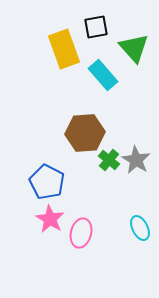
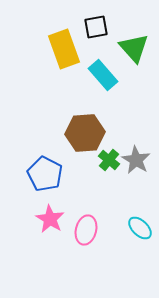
blue pentagon: moved 2 px left, 8 px up
cyan ellipse: rotated 20 degrees counterclockwise
pink ellipse: moved 5 px right, 3 px up
